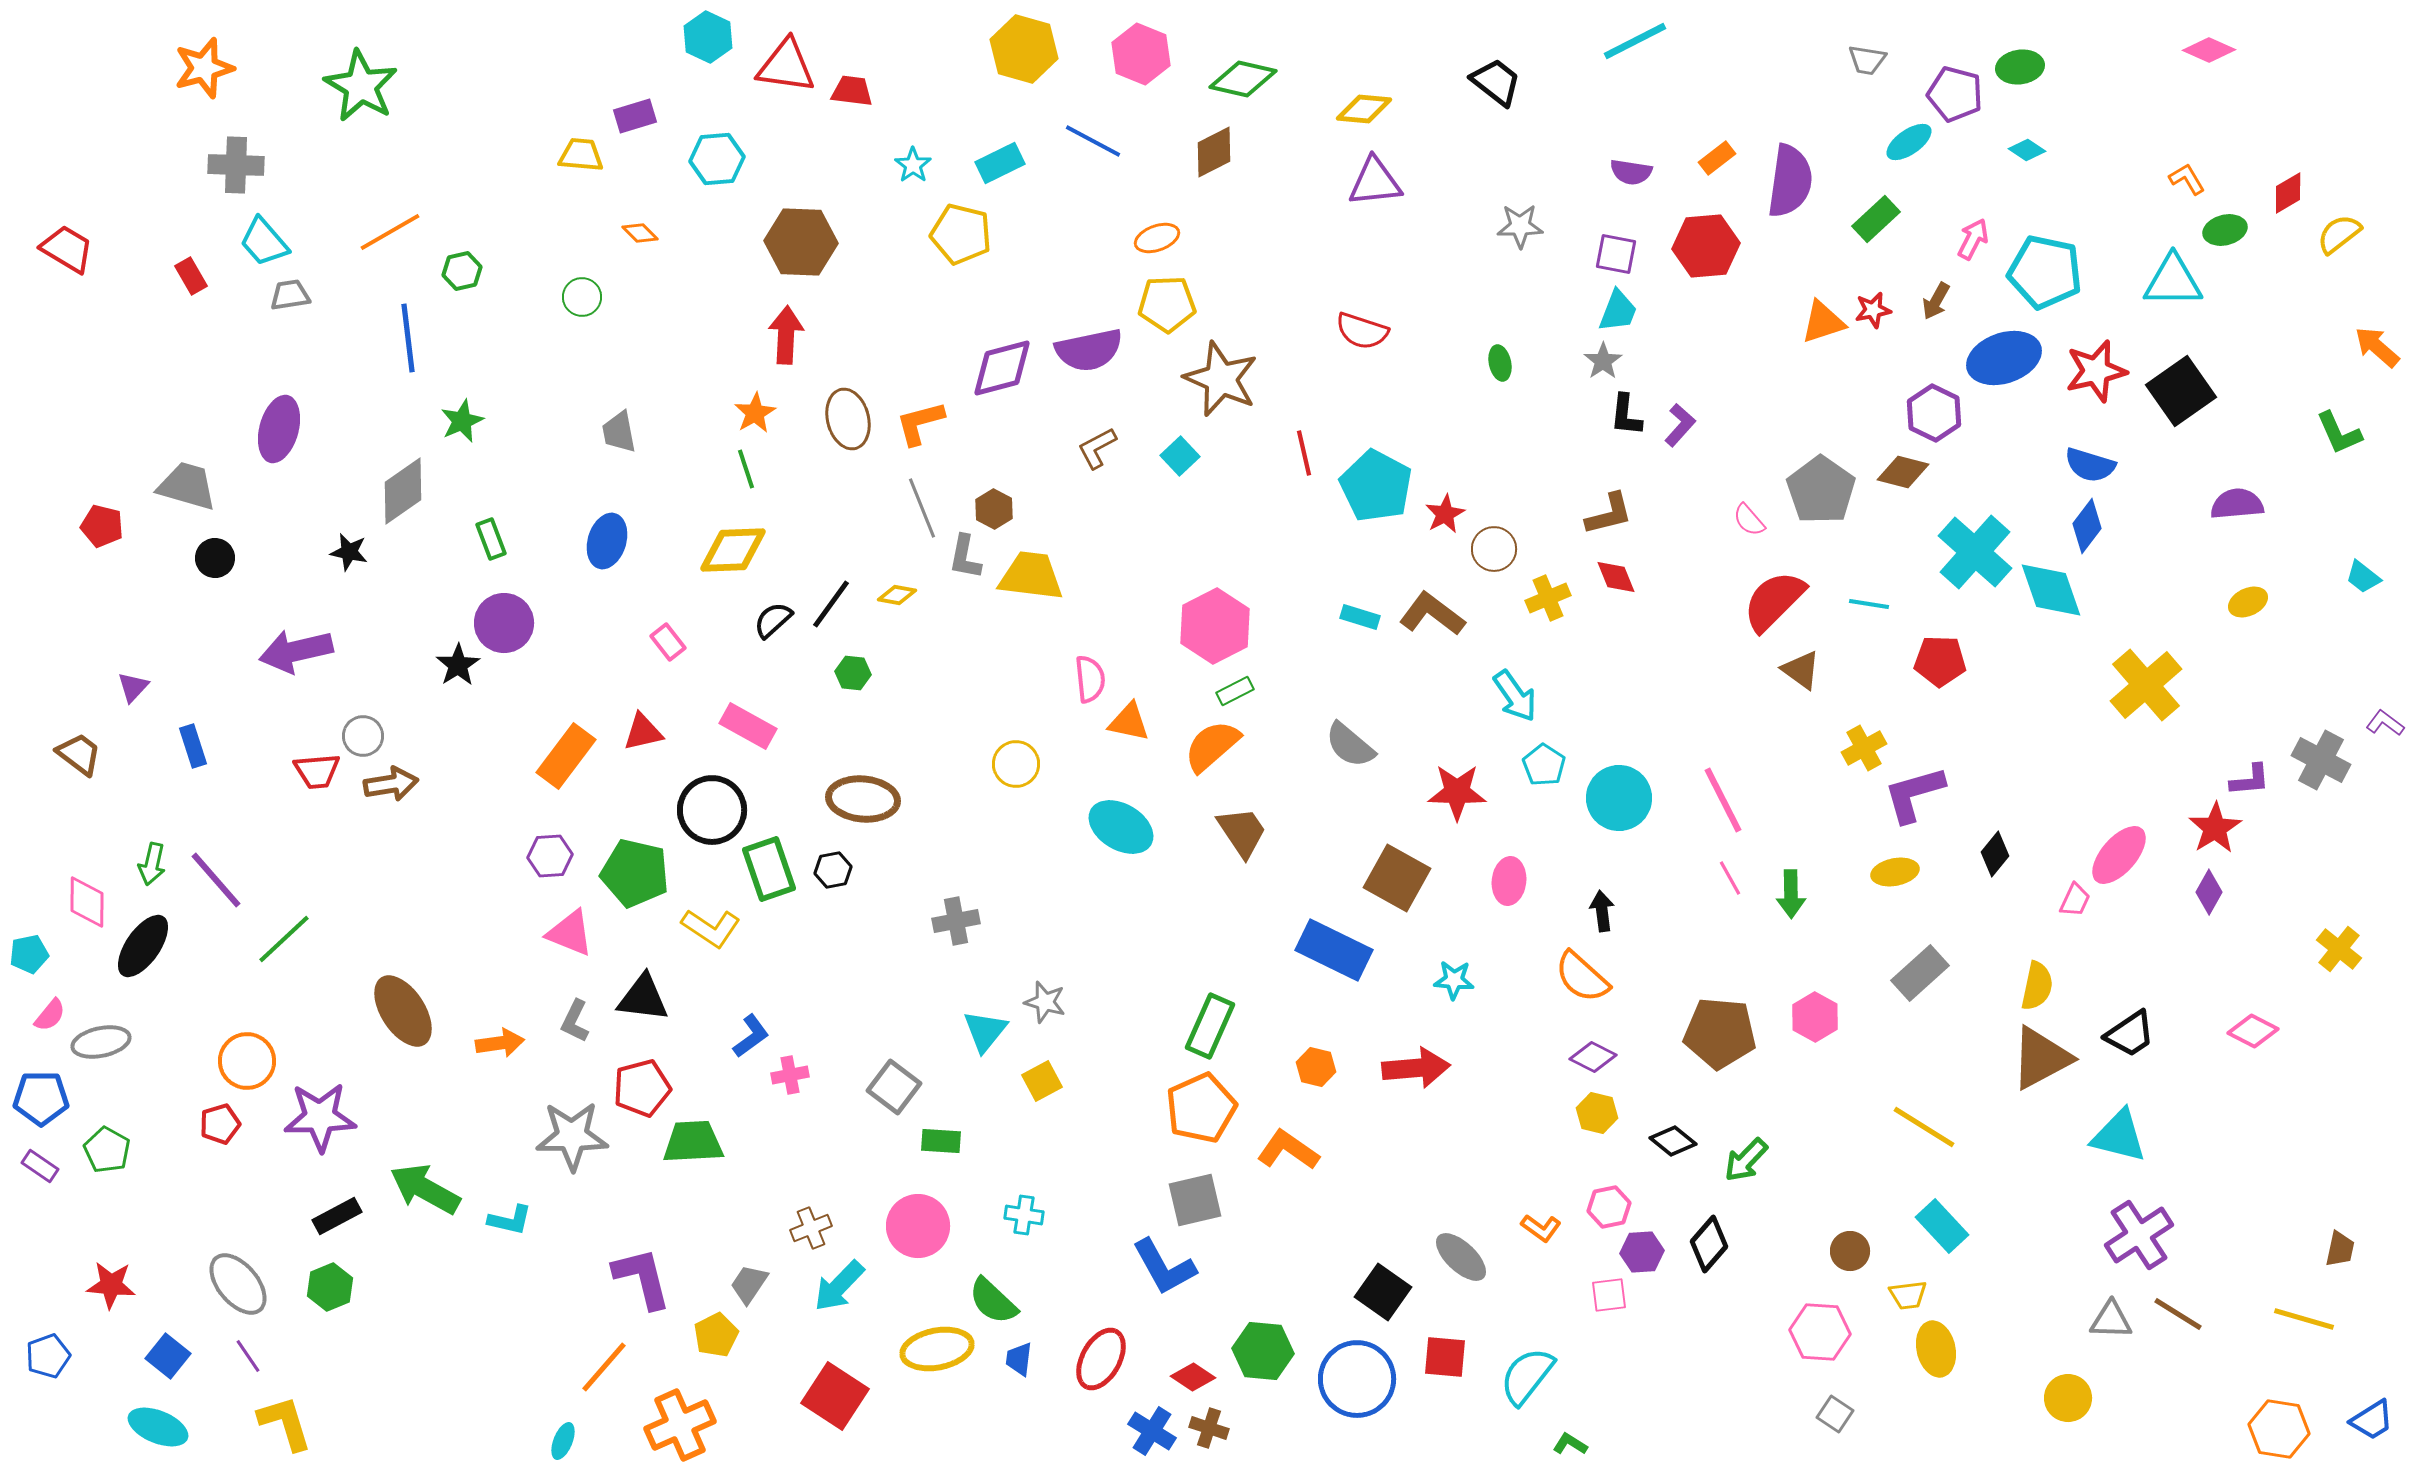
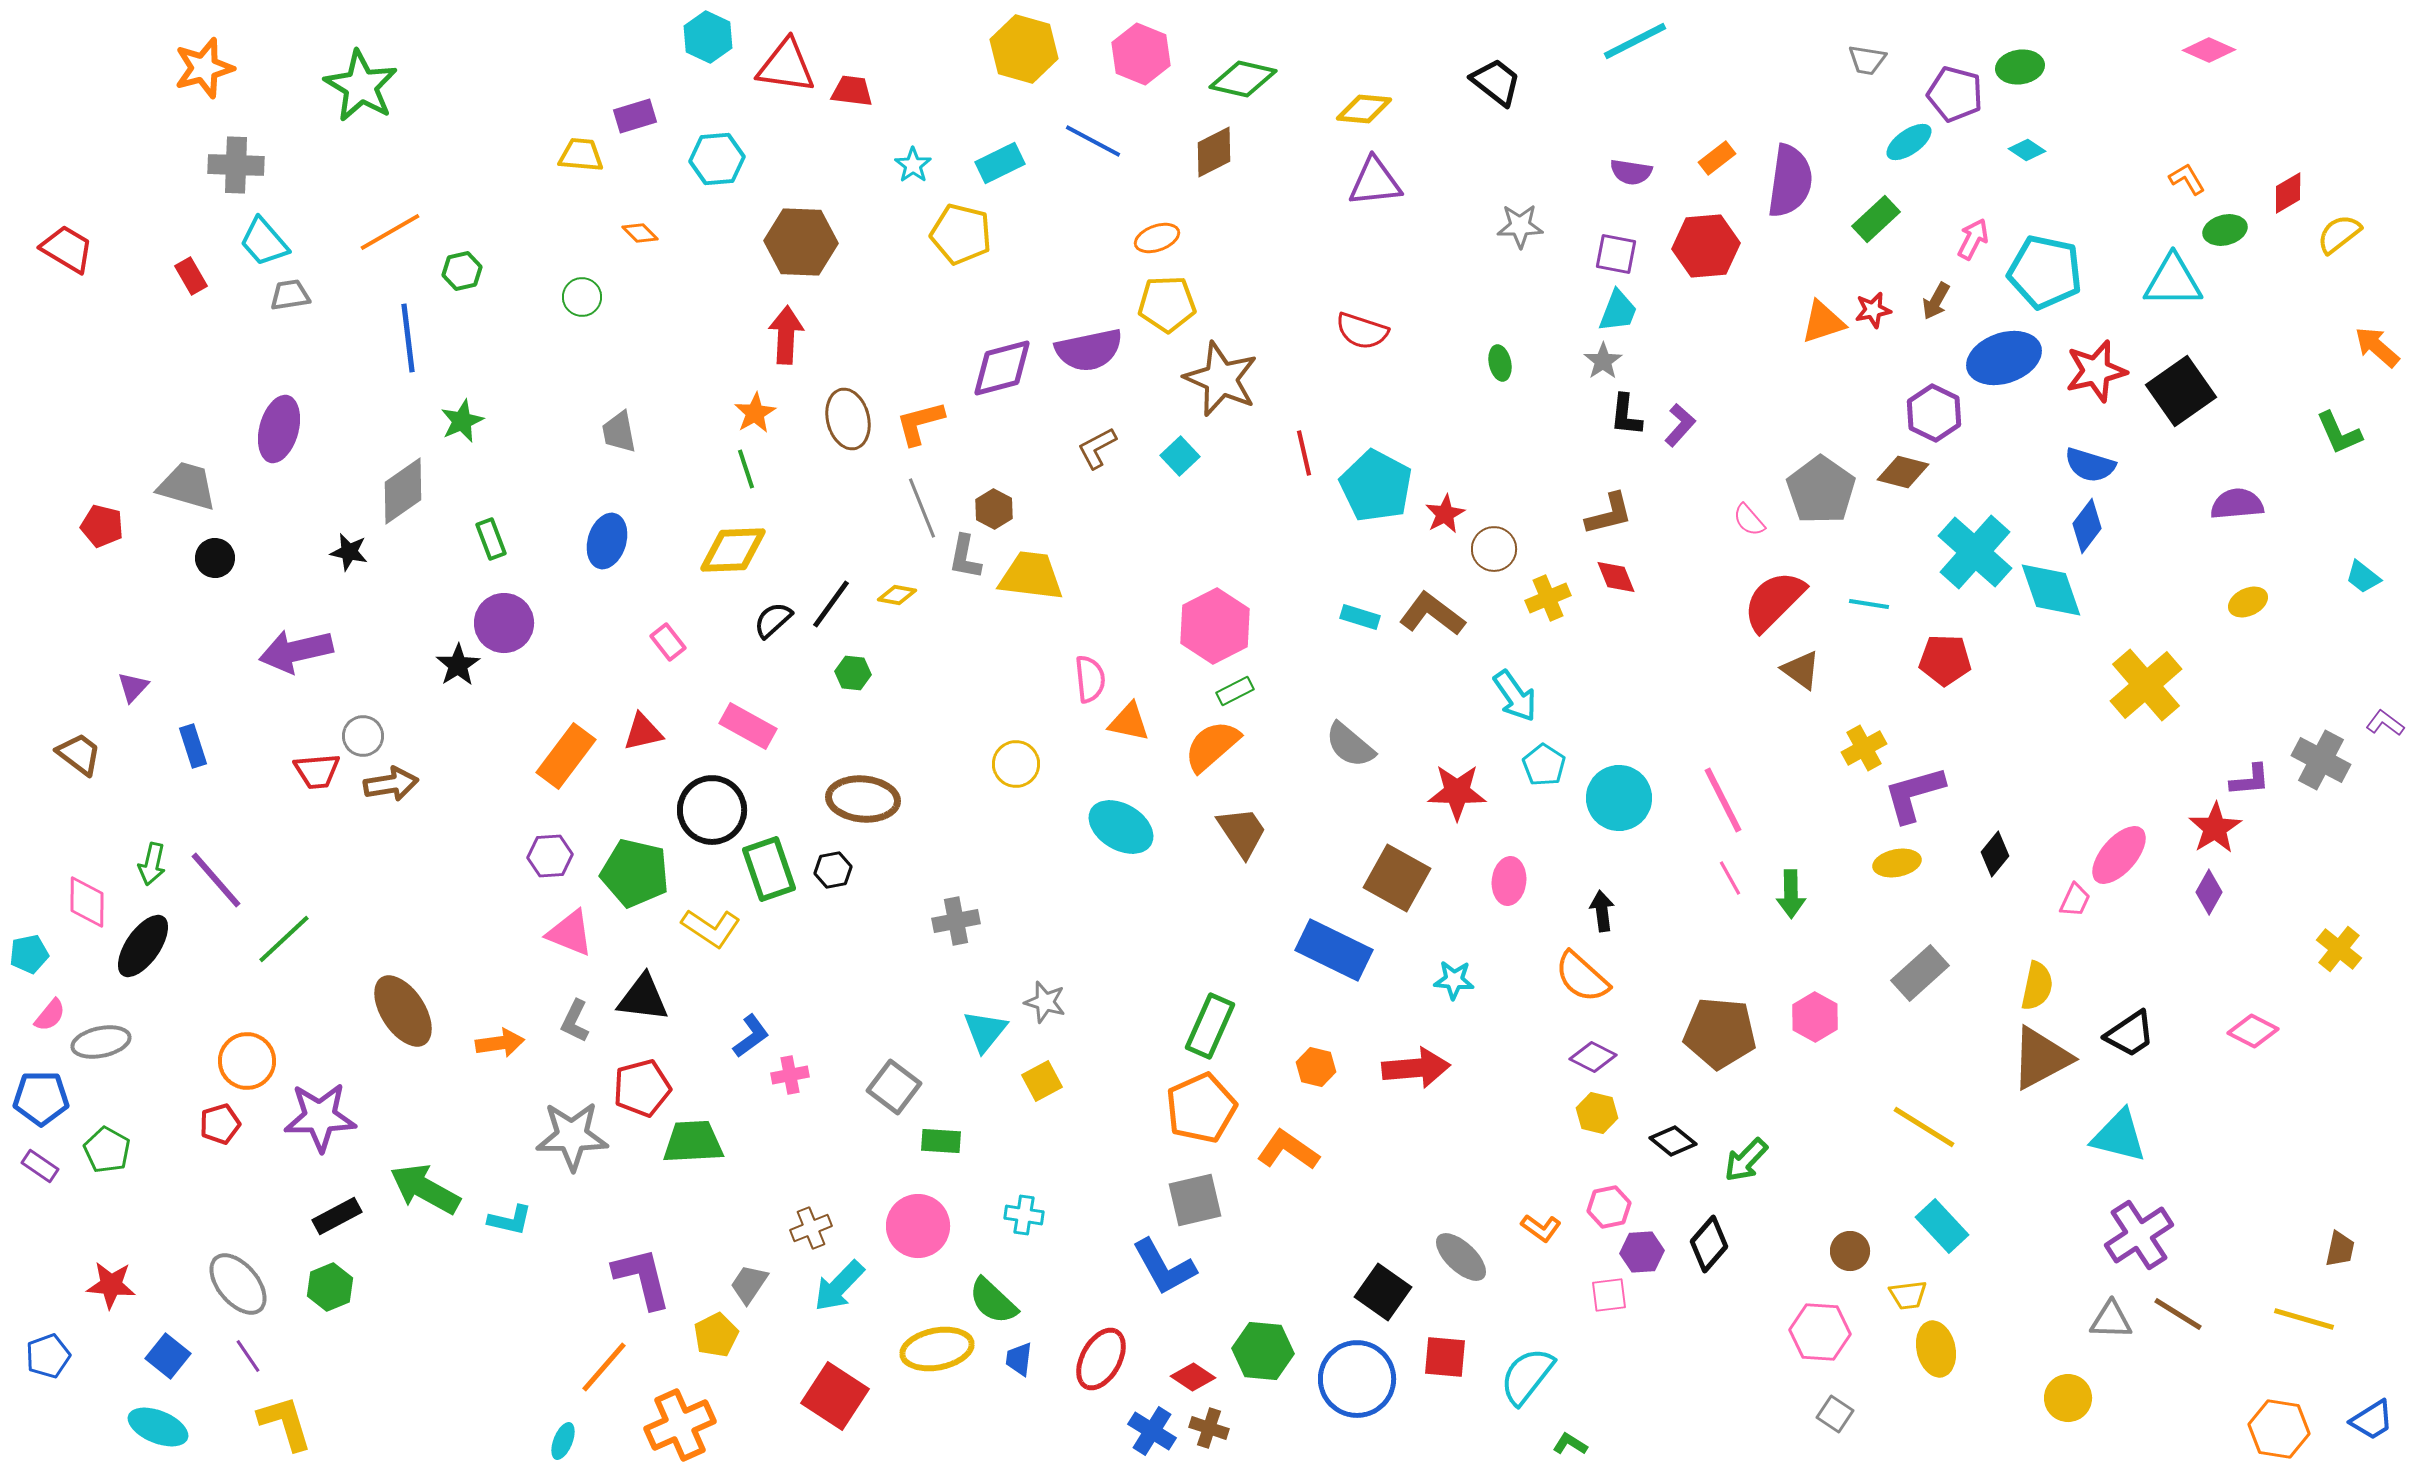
red pentagon at (1940, 661): moved 5 px right, 1 px up
yellow ellipse at (1895, 872): moved 2 px right, 9 px up
